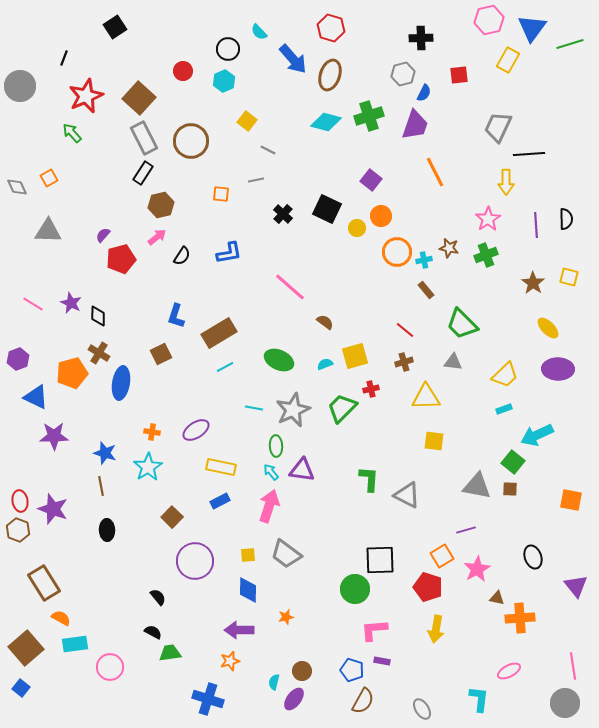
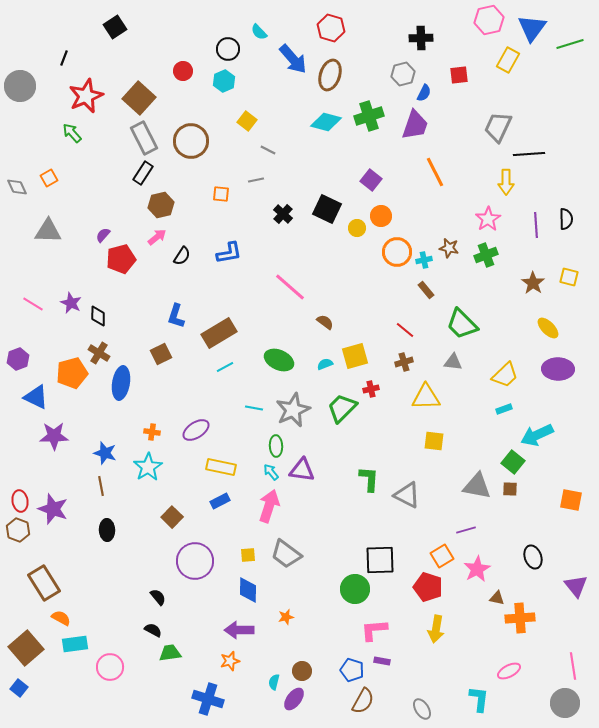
black semicircle at (153, 632): moved 2 px up
blue square at (21, 688): moved 2 px left
